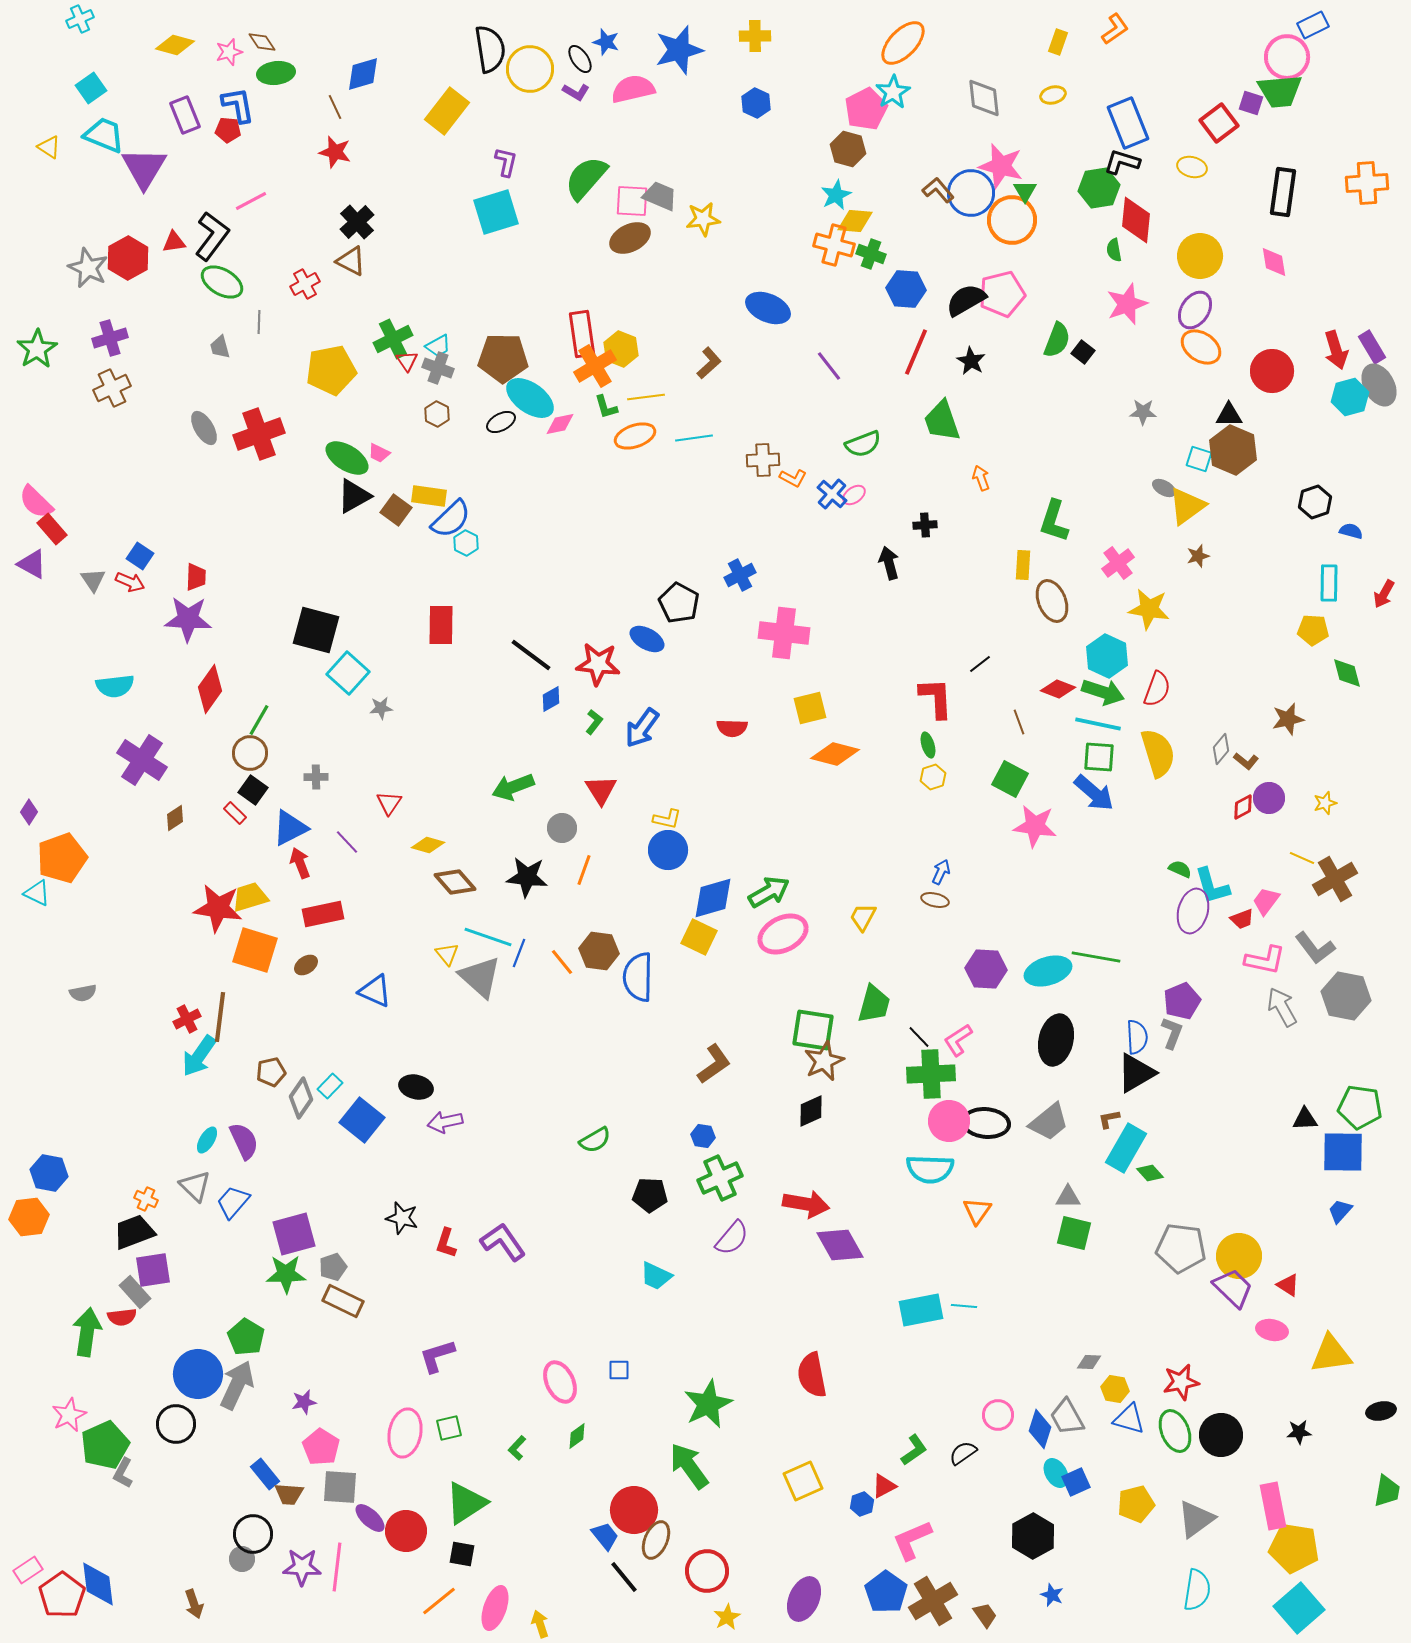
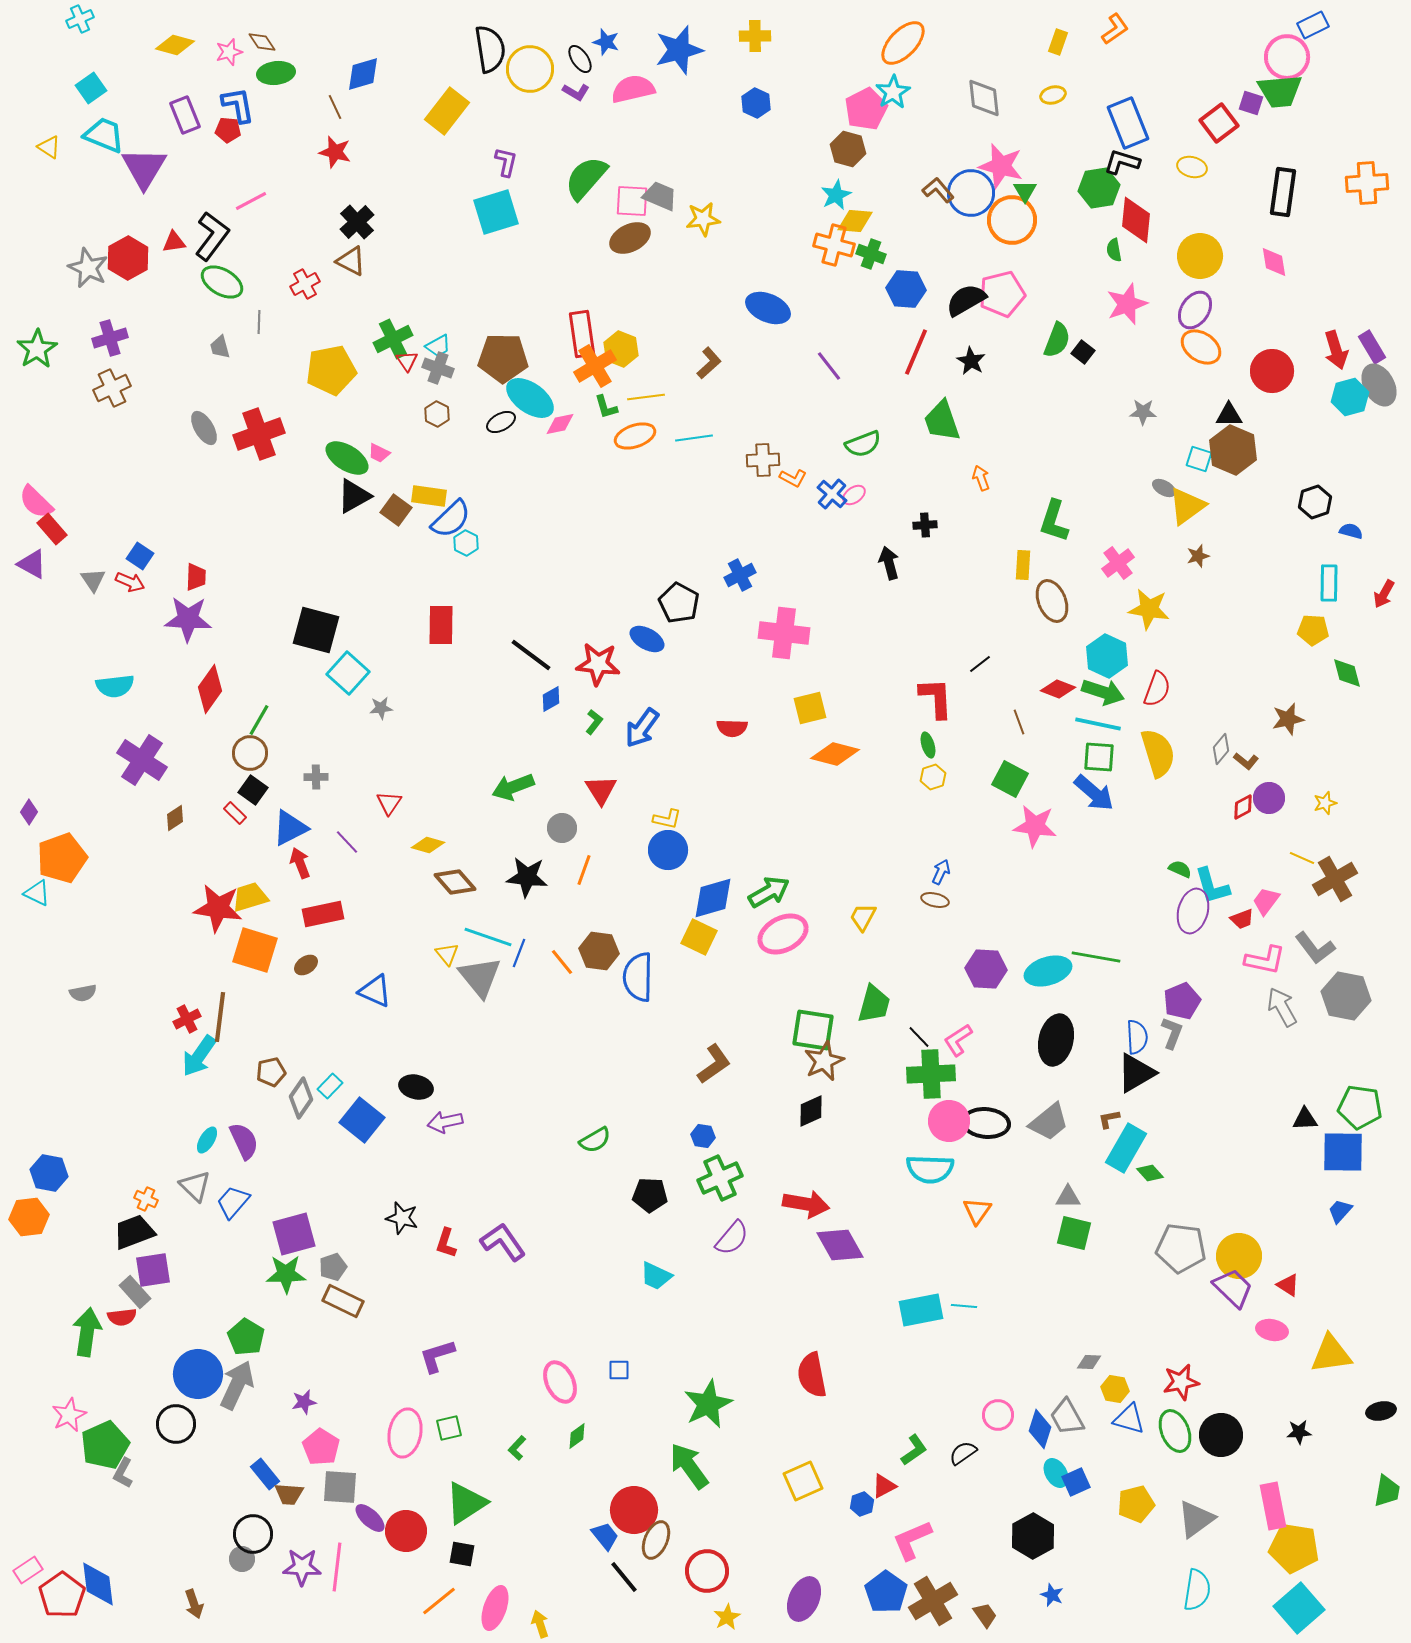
gray triangle at (480, 977): rotated 9 degrees clockwise
